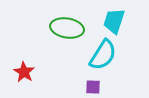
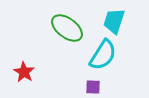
green ellipse: rotated 28 degrees clockwise
